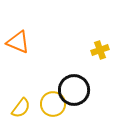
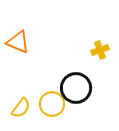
black circle: moved 2 px right, 2 px up
yellow circle: moved 1 px left
